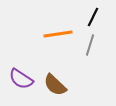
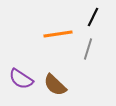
gray line: moved 2 px left, 4 px down
